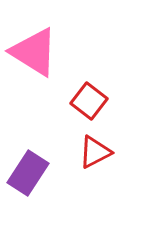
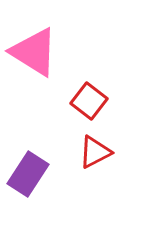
purple rectangle: moved 1 px down
